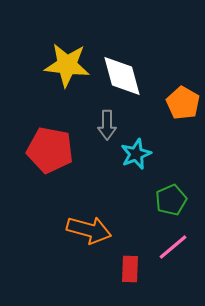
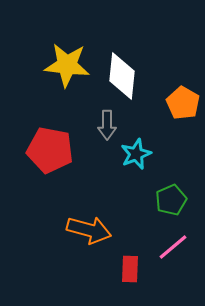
white diamond: rotated 21 degrees clockwise
